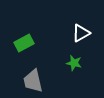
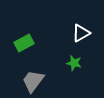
gray trapezoid: rotated 50 degrees clockwise
